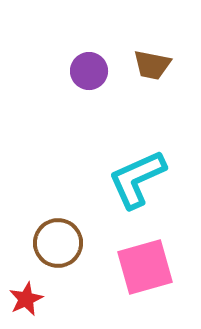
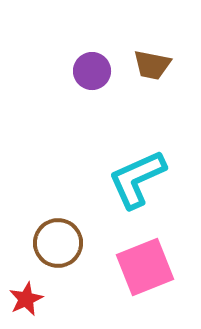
purple circle: moved 3 px right
pink square: rotated 6 degrees counterclockwise
